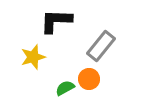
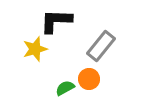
yellow star: moved 2 px right, 8 px up
